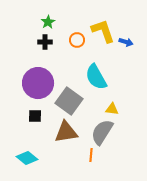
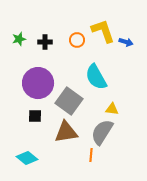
green star: moved 29 px left, 17 px down; rotated 16 degrees clockwise
